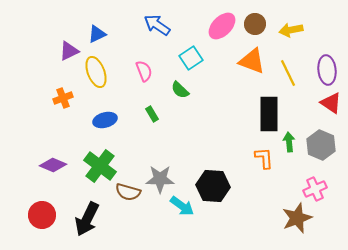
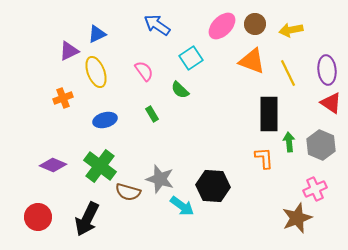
pink semicircle: rotated 15 degrees counterclockwise
gray star: rotated 16 degrees clockwise
red circle: moved 4 px left, 2 px down
